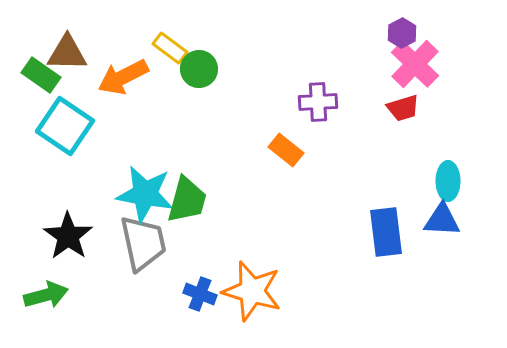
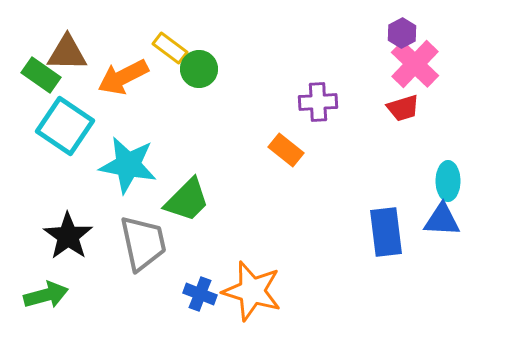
cyan star: moved 17 px left, 29 px up
green trapezoid: rotated 30 degrees clockwise
